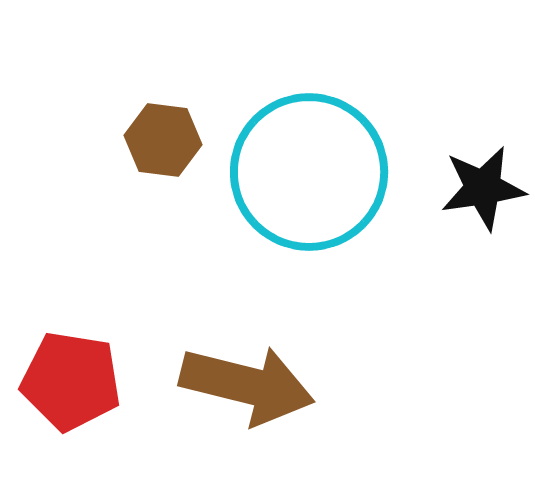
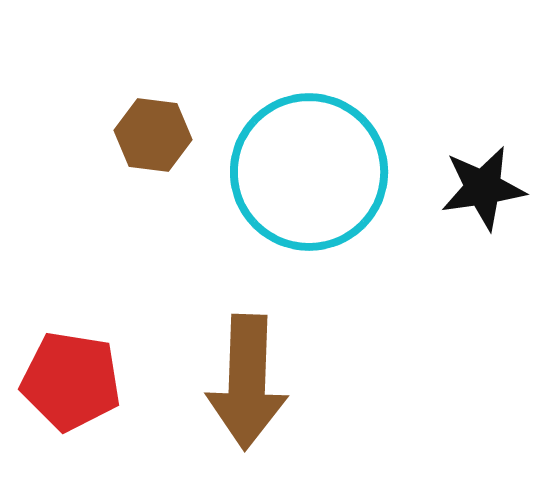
brown hexagon: moved 10 px left, 5 px up
brown arrow: moved 3 px up; rotated 78 degrees clockwise
